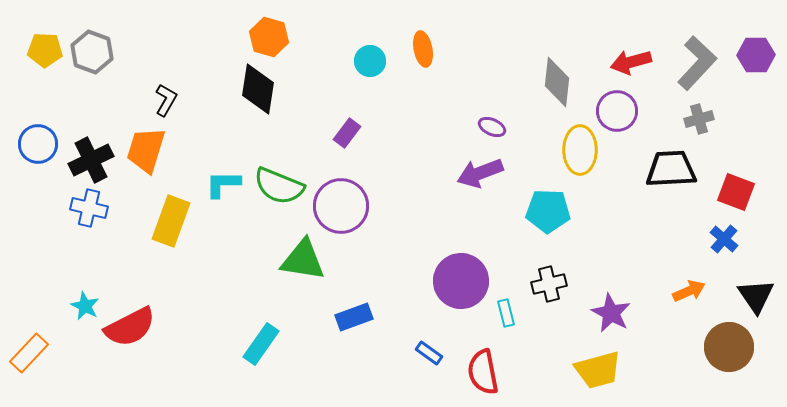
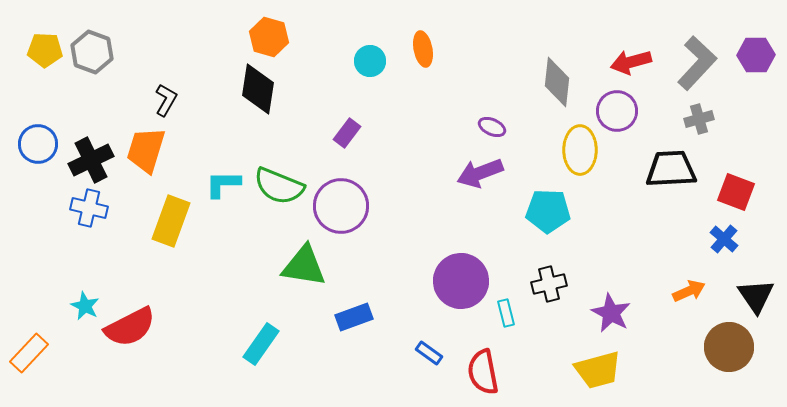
green triangle at (303, 260): moved 1 px right, 6 px down
